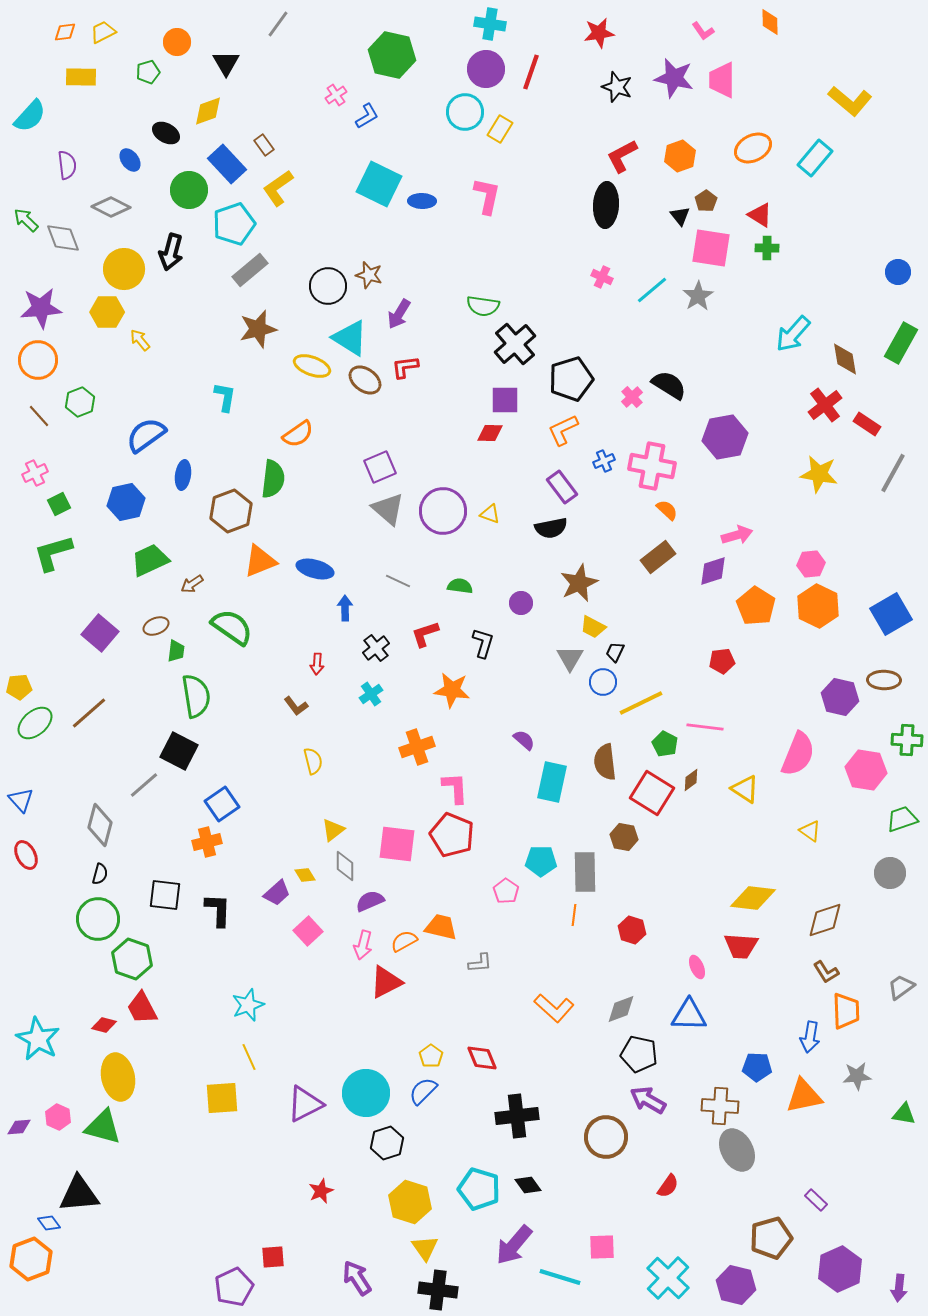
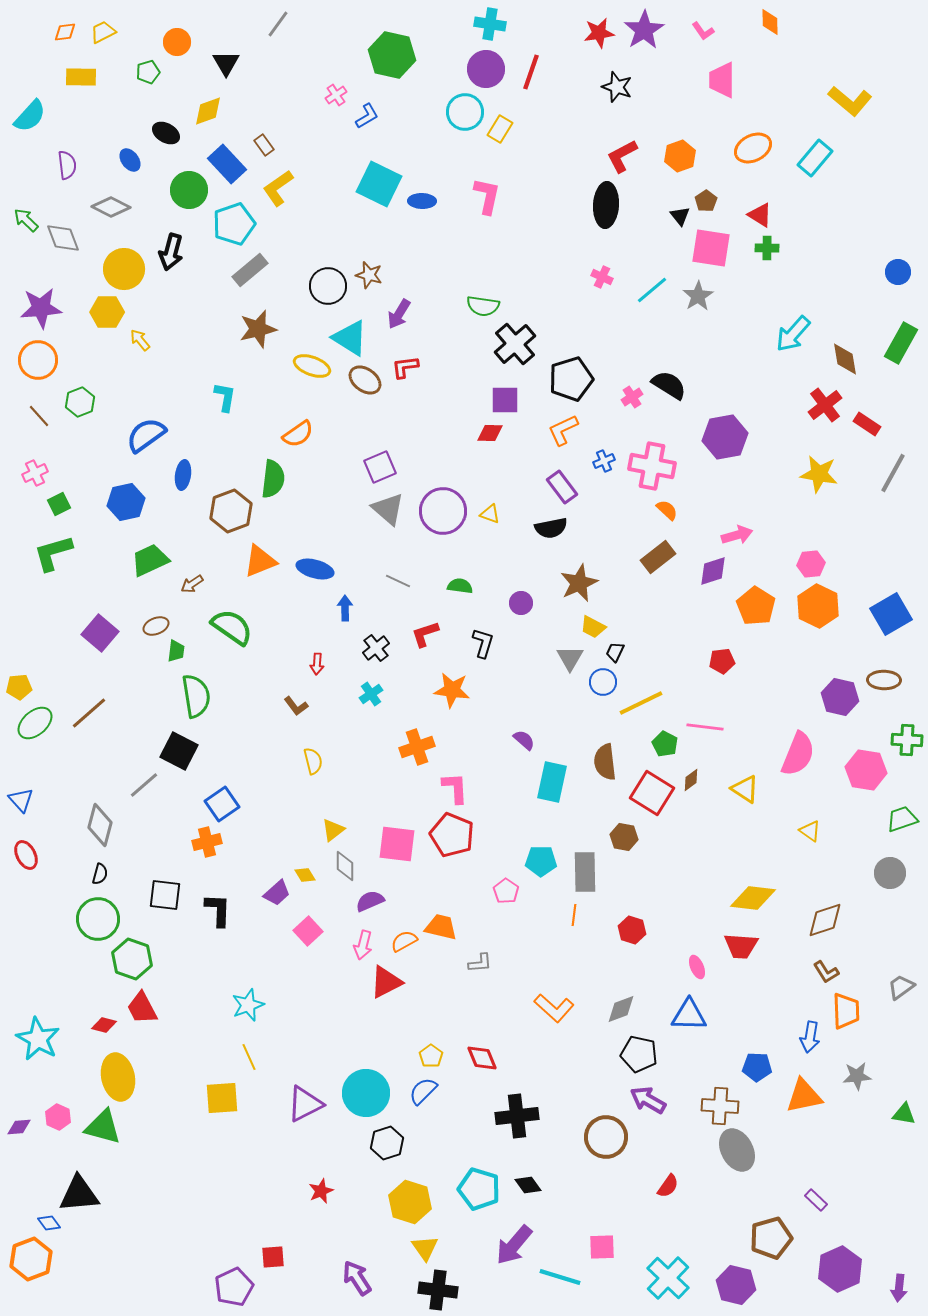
purple star at (674, 78): moved 30 px left, 48 px up; rotated 27 degrees clockwise
pink cross at (632, 397): rotated 10 degrees clockwise
